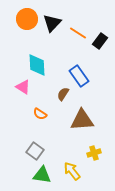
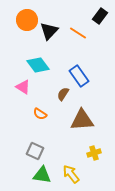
orange circle: moved 1 px down
black triangle: moved 3 px left, 8 px down
black rectangle: moved 25 px up
cyan diamond: moved 1 px right; rotated 35 degrees counterclockwise
gray square: rotated 12 degrees counterclockwise
yellow arrow: moved 1 px left, 3 px down
